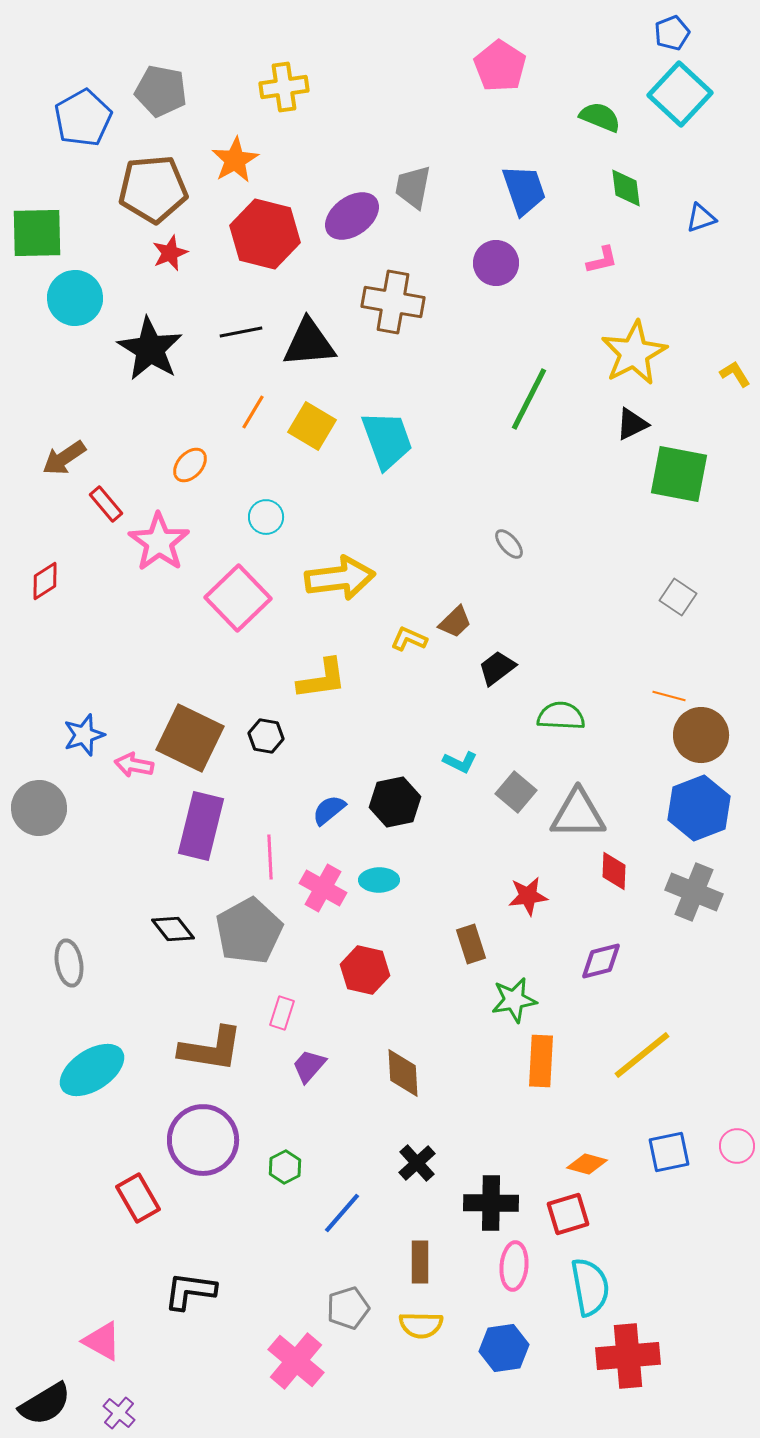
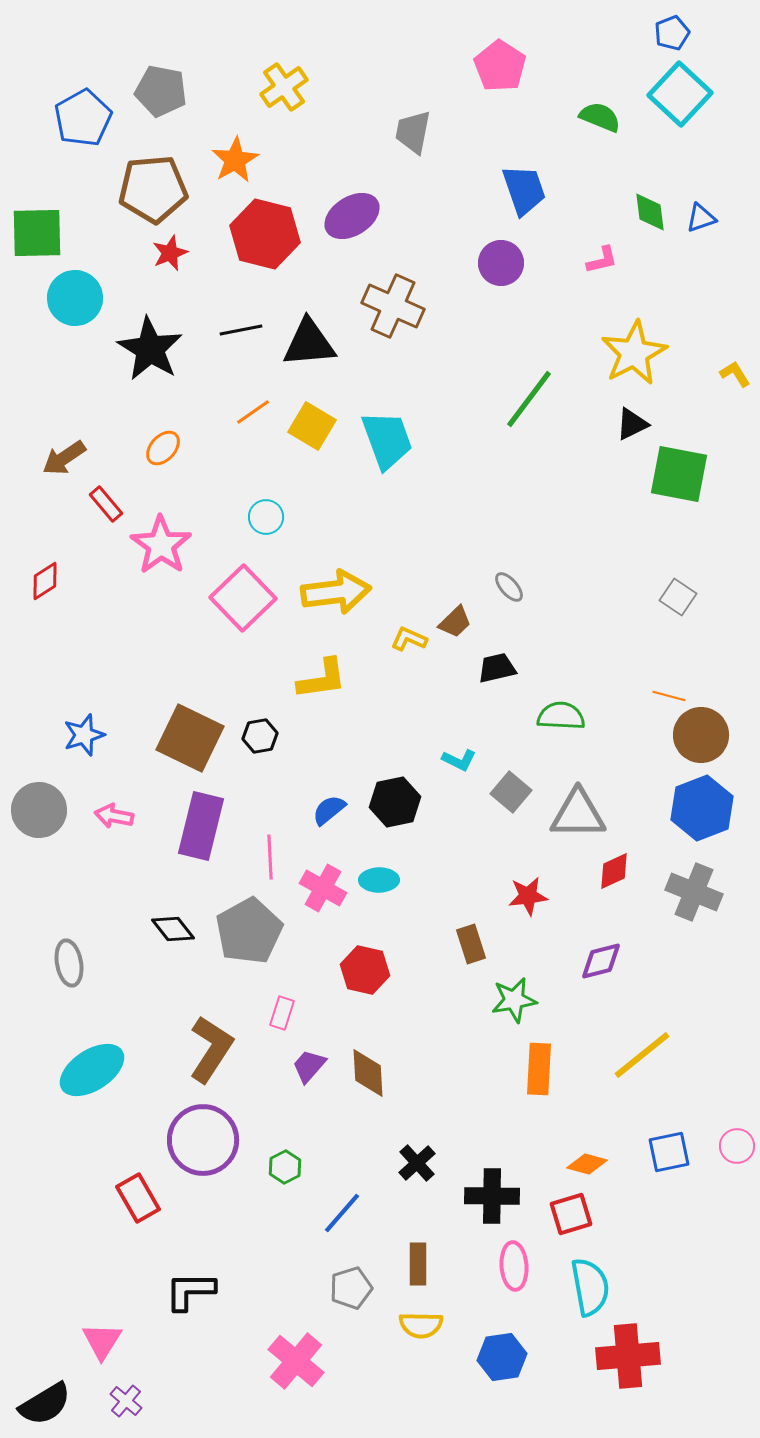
yellow cross at (284, 87): rotated 27 degrees counterclockwise
gray trapezoid at (413, 187): moved 55 px up
green diamond at (626, 188): moved 24 px right, 24 px down
purple ellipse at (352, 216): rotated 4 degrees clockwise
purple circle at (496, 263): moved 5 px right
brown cross at (393, 302): moved 4 px down; rotated 14 degrees clockwise
black line at (241, 332): moved 2 px up
green line at (529, 399): rotated 10 degrees clockwise
orange line at (253, 412): rotated 24 degrees clockwise
orange ellipse at (190, 465): moved 27 px left, 17 px up
pink star at (159, 542): moved 2 px right, 3 px down
gray ellipse at (509, 544): moved 43 px down
yellow arrow at (340, 578): moved 4 px left, 14 px down
pink square at (238, 598): moved 5 px right
black trapezoid at (497, 668): rotated 24 degrees clockwise
black hexagon at (266, 736): moved 6 px left; rotated 20 degrees counterclockwise
cyan L-shape at (460, 762): moved 1 px left, 2 px up
pink arrow at (134, 765): moved 20 px left, 51 px down
gray square at (516, 792): moved 5 px left
gray circle at (39, 808): moved 2 px down
blue hexagon at (699, 808): moved 3 px right
red diamond at (614, 871): rotated 63 degrees clockwise
brown L-shape at (211, 1049): rotated 66 degrees counterclockwise
orange rectangle at (541, 1061): moved 2 px left, 8 px down
brown diamond at (403, 1073): moved 35 px left
black cross at (491, 1203): moved 1 px right, 7 px up
red square at (568, 1214): moved 3 px right
brown rectangle at (420, 1262): moved 2 px left, 2 px down
pink ellipse at (514, 1266): rotated 9 degrees counterclockwise
black L-shape at (190, 1291): rotated 8 degrees counterclockwise
gray pentagon at (348, 1308): moved 3 px right, 20 px up
pink triangle at (102, 1341): rotated 33 degrees clockwise
blue hexagon at (504, 1348): moved 2 px left, 9 px down
purple cross at (119, 1413): moved 7 px right, 12 px up
